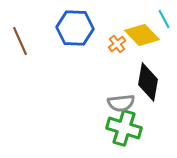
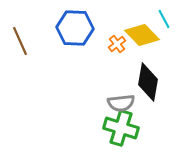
green cross: moved 3 px left
